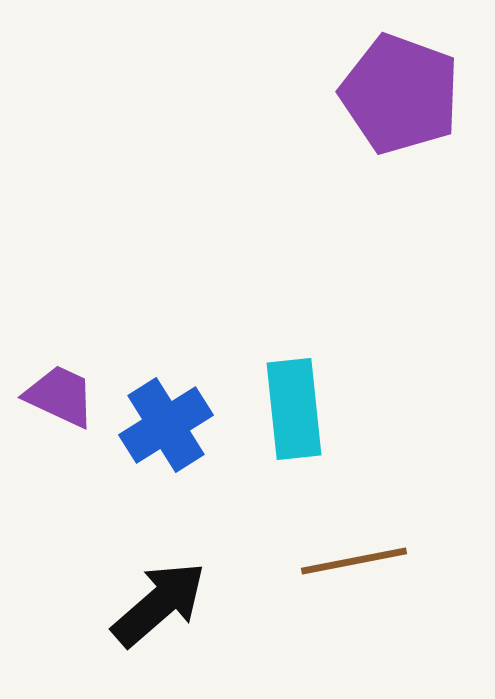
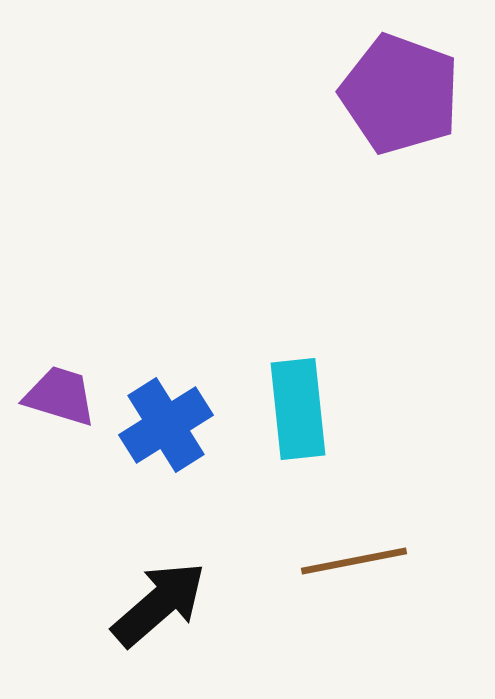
purple trapezoid: rotated 8 degrees counterclockwise
cyan rectangle: moved 4 px right
